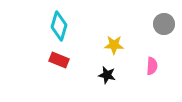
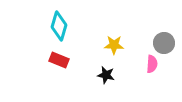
gray circle: moved 19 px down
pink semicircle: moved 2 px up
black star: moved 1 px left
